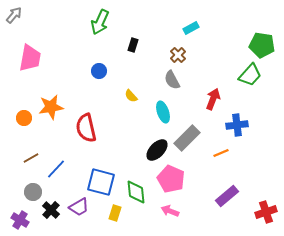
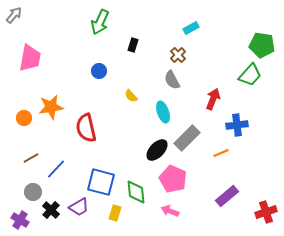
pink pentagon: moved 2 px right
